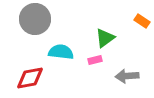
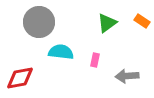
gray circle: moved 4 px right, 3 px down
green triangle: moved 2 px right, 15 px up
pink rectangle: rotated 64 degrees counterclockwise
red diamond: moved 10 px left
